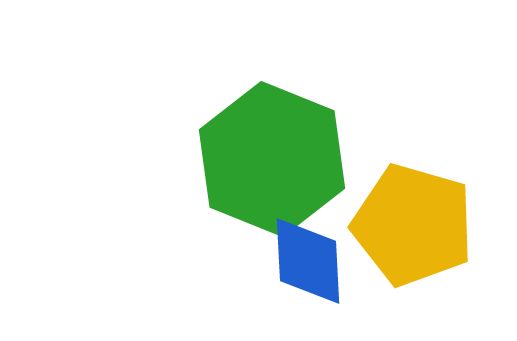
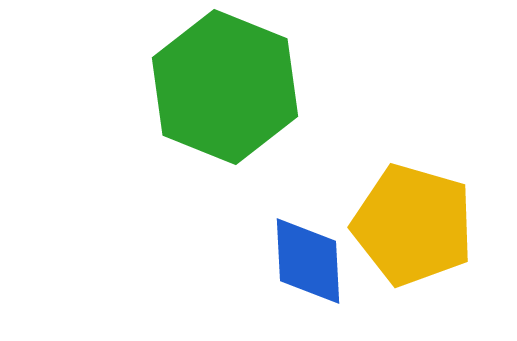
green hexagon: moved 47 px left, 72 px up
